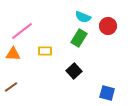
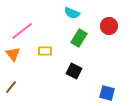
cyan semicircle: moved 11 px left, 4 px up
red circle: moved 1 px right
orange triangle: rotated 49 degrees clockwise
black square: rotated 21 degrees counterclockwise
brown line: rotated 16 degrees counterclockwise
